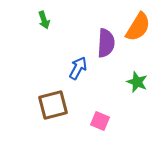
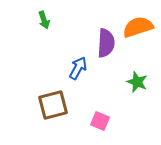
orange semicircle: rotated 140 degrees counterclockwise
